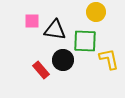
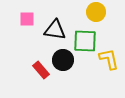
pink square: moved 5 px left, 2 px up
